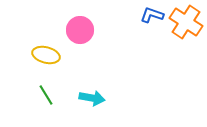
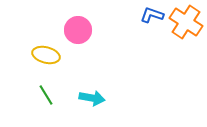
pink circle: moved 2 px left
